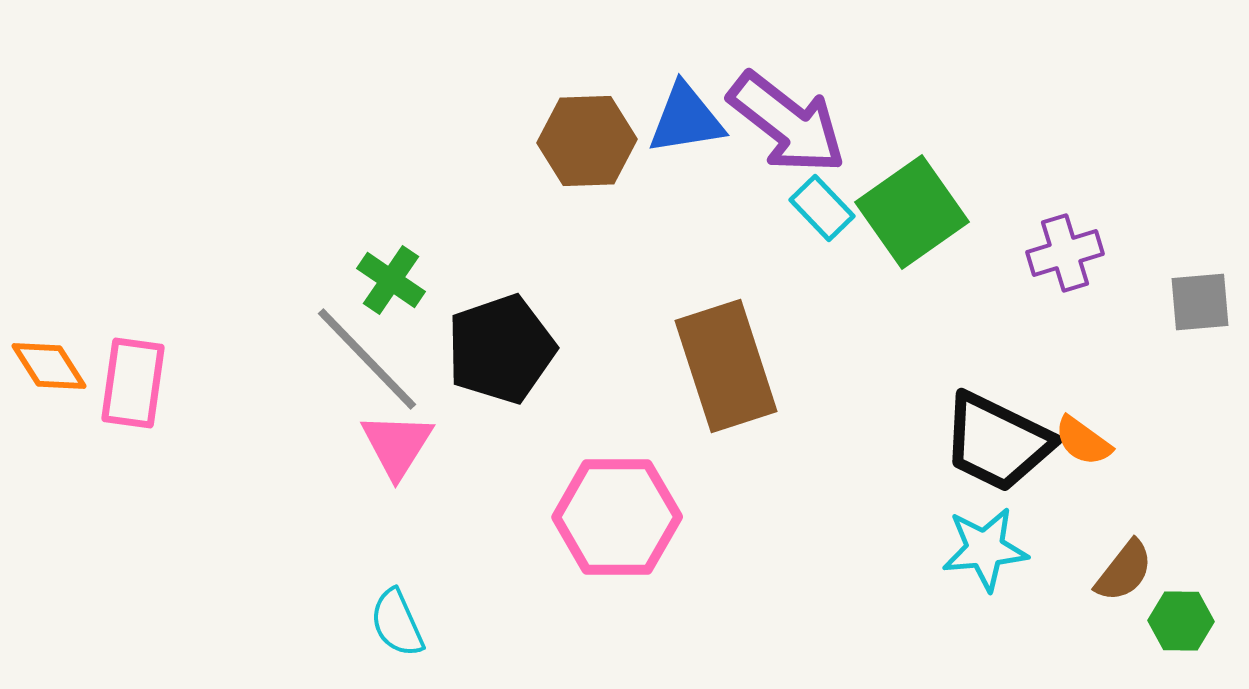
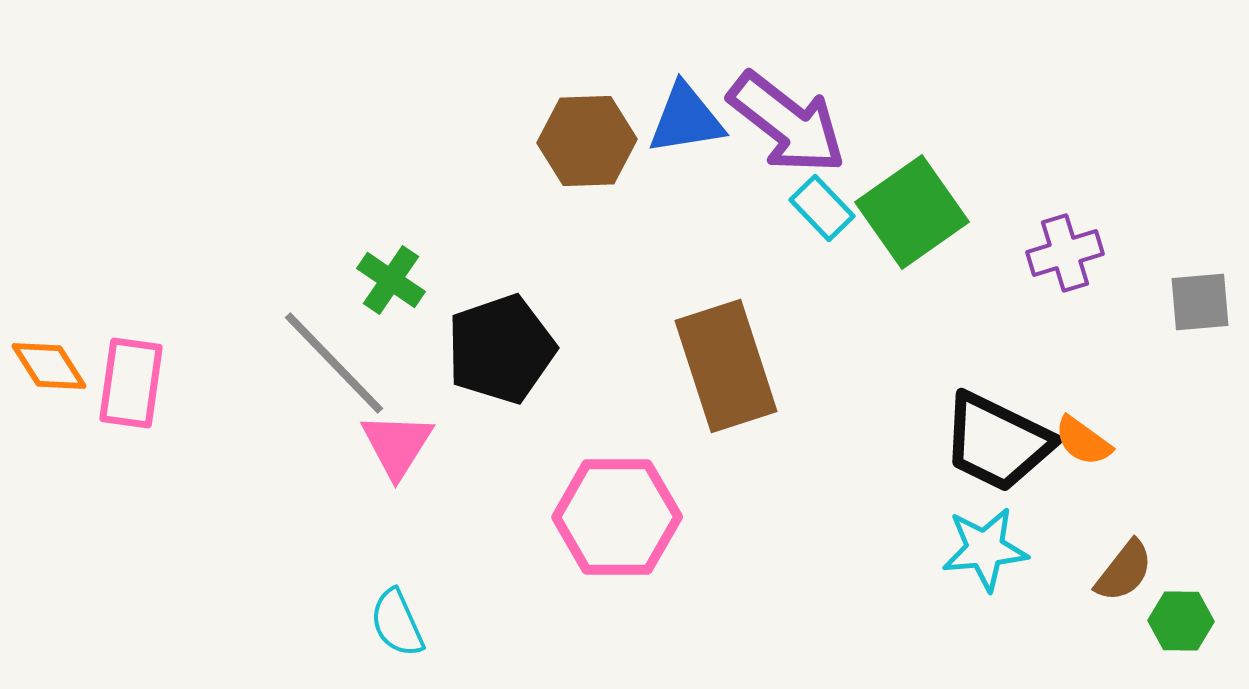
gray line: moved 33 px left, 4 px down
pink rectangle: moved 2 px left
